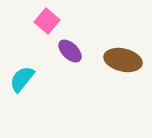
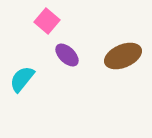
purple ellipse: moved 3 px left, 4 px down
brown ellipse: moved 4 px up; rotated 36 degrees counterclockwise
